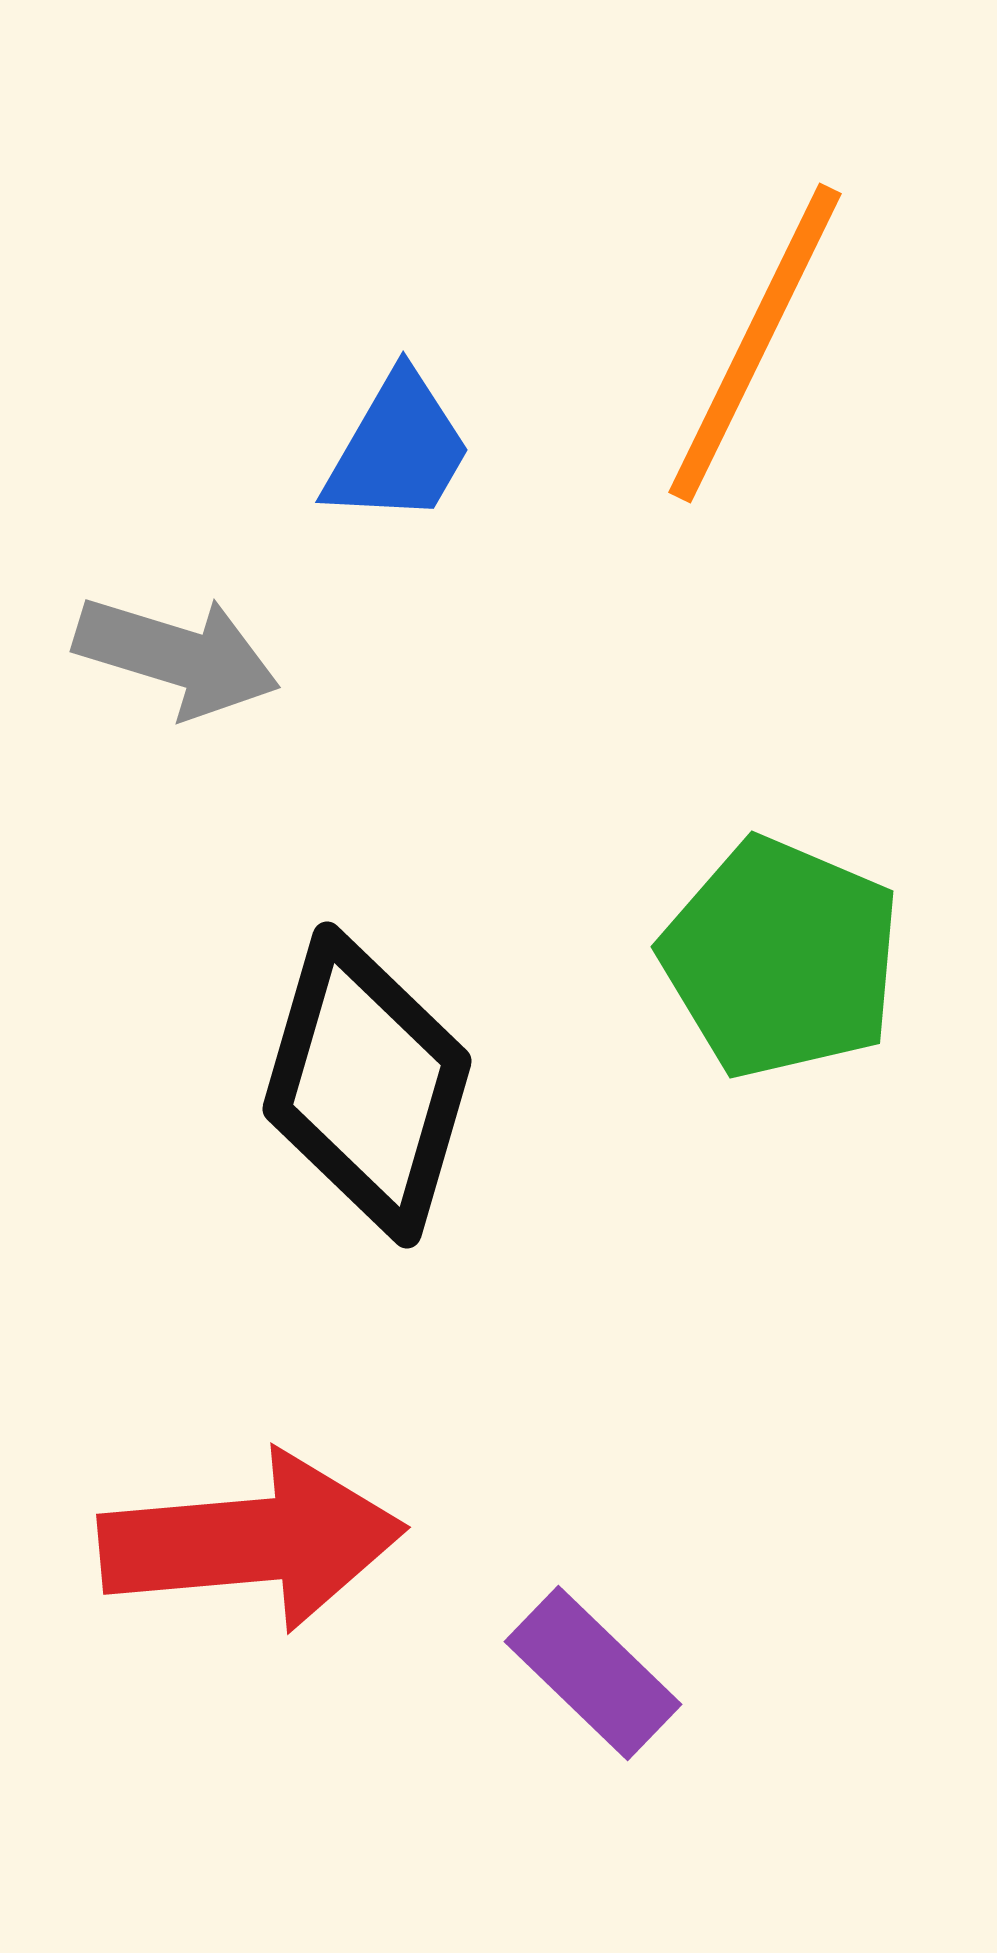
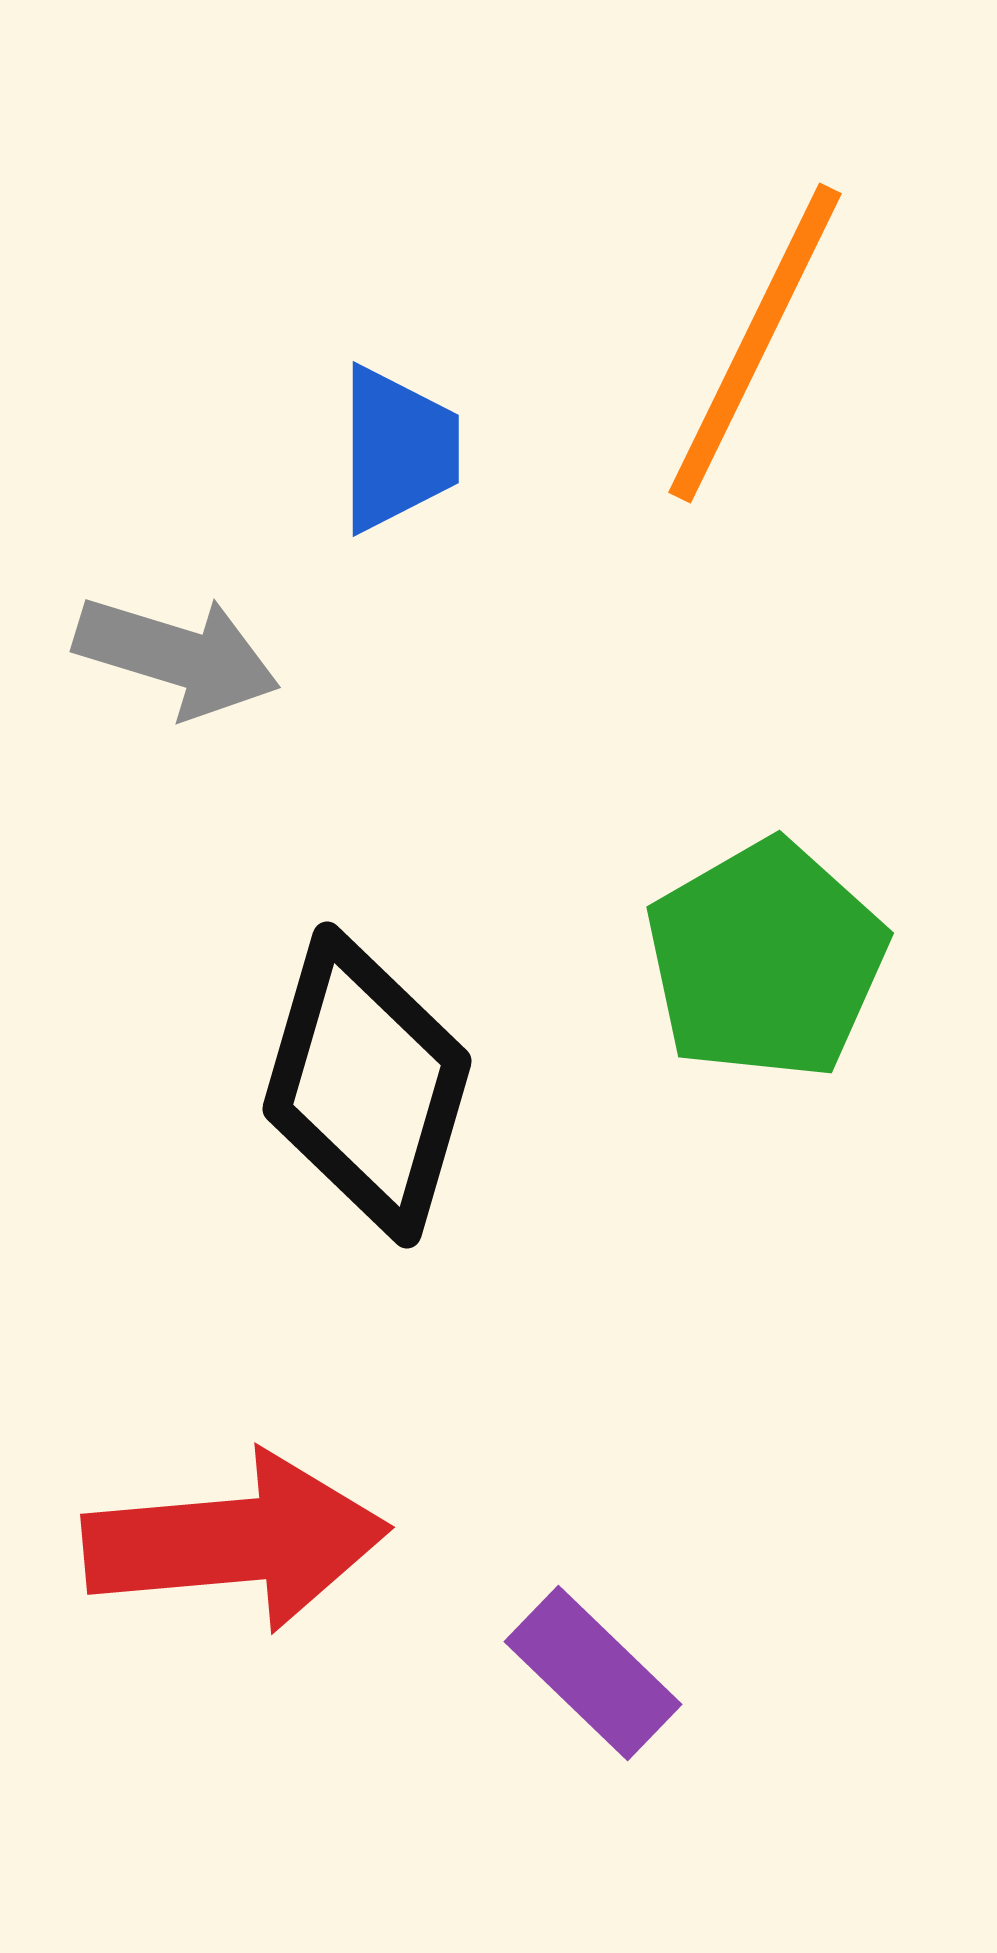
blue trapezoid: rotated 30 degrees counterclockwise
green pentagon: moved 15 px left, 2 px down; rotated 19 degrees clockwise
red arrow: moved 16 px left
